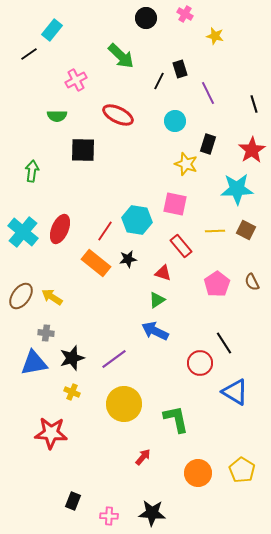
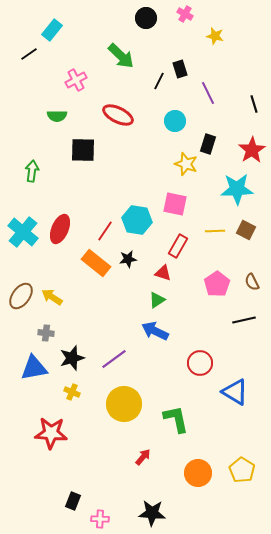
red rectangle at (181, 246): moved 3 px left; rotated 70 degrees clockwise
black line at (224, 343): moved 20 px right, 23 px up; rotated 70 degrees counterclockwise
blue triangle at (34, 363): moved 5 px down
pink cross at (109, 516): moved 9 px left, 3 px down
